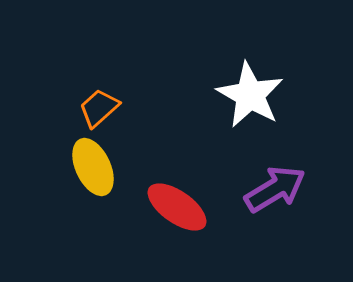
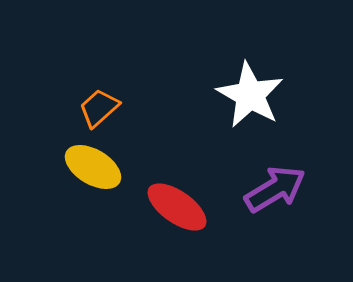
yellow ellipse: rotated 34 degrees counterclockwise
